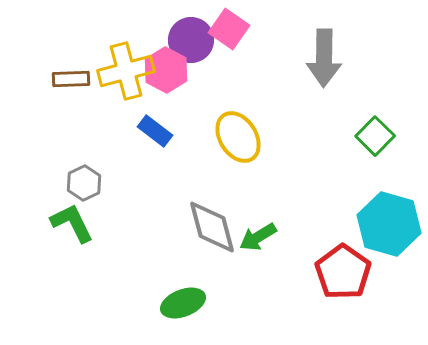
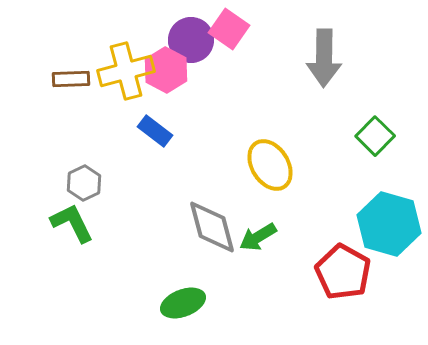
yellow ellipse: moved 32 px right, 28 px down
red pentagon: rotated 6 degrees counterclockwise
